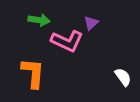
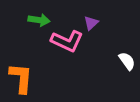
orange L-shape: moved 12 px left, 5 px down
white semicircle: moved 4 px right, 16 px up
